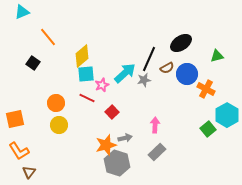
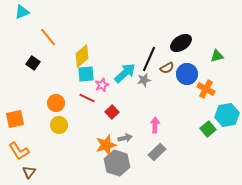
cyan hexagon: rotated 20 degrees clockwise
